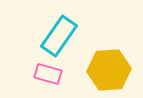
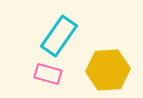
yellow hexagon: moved 1 px left
